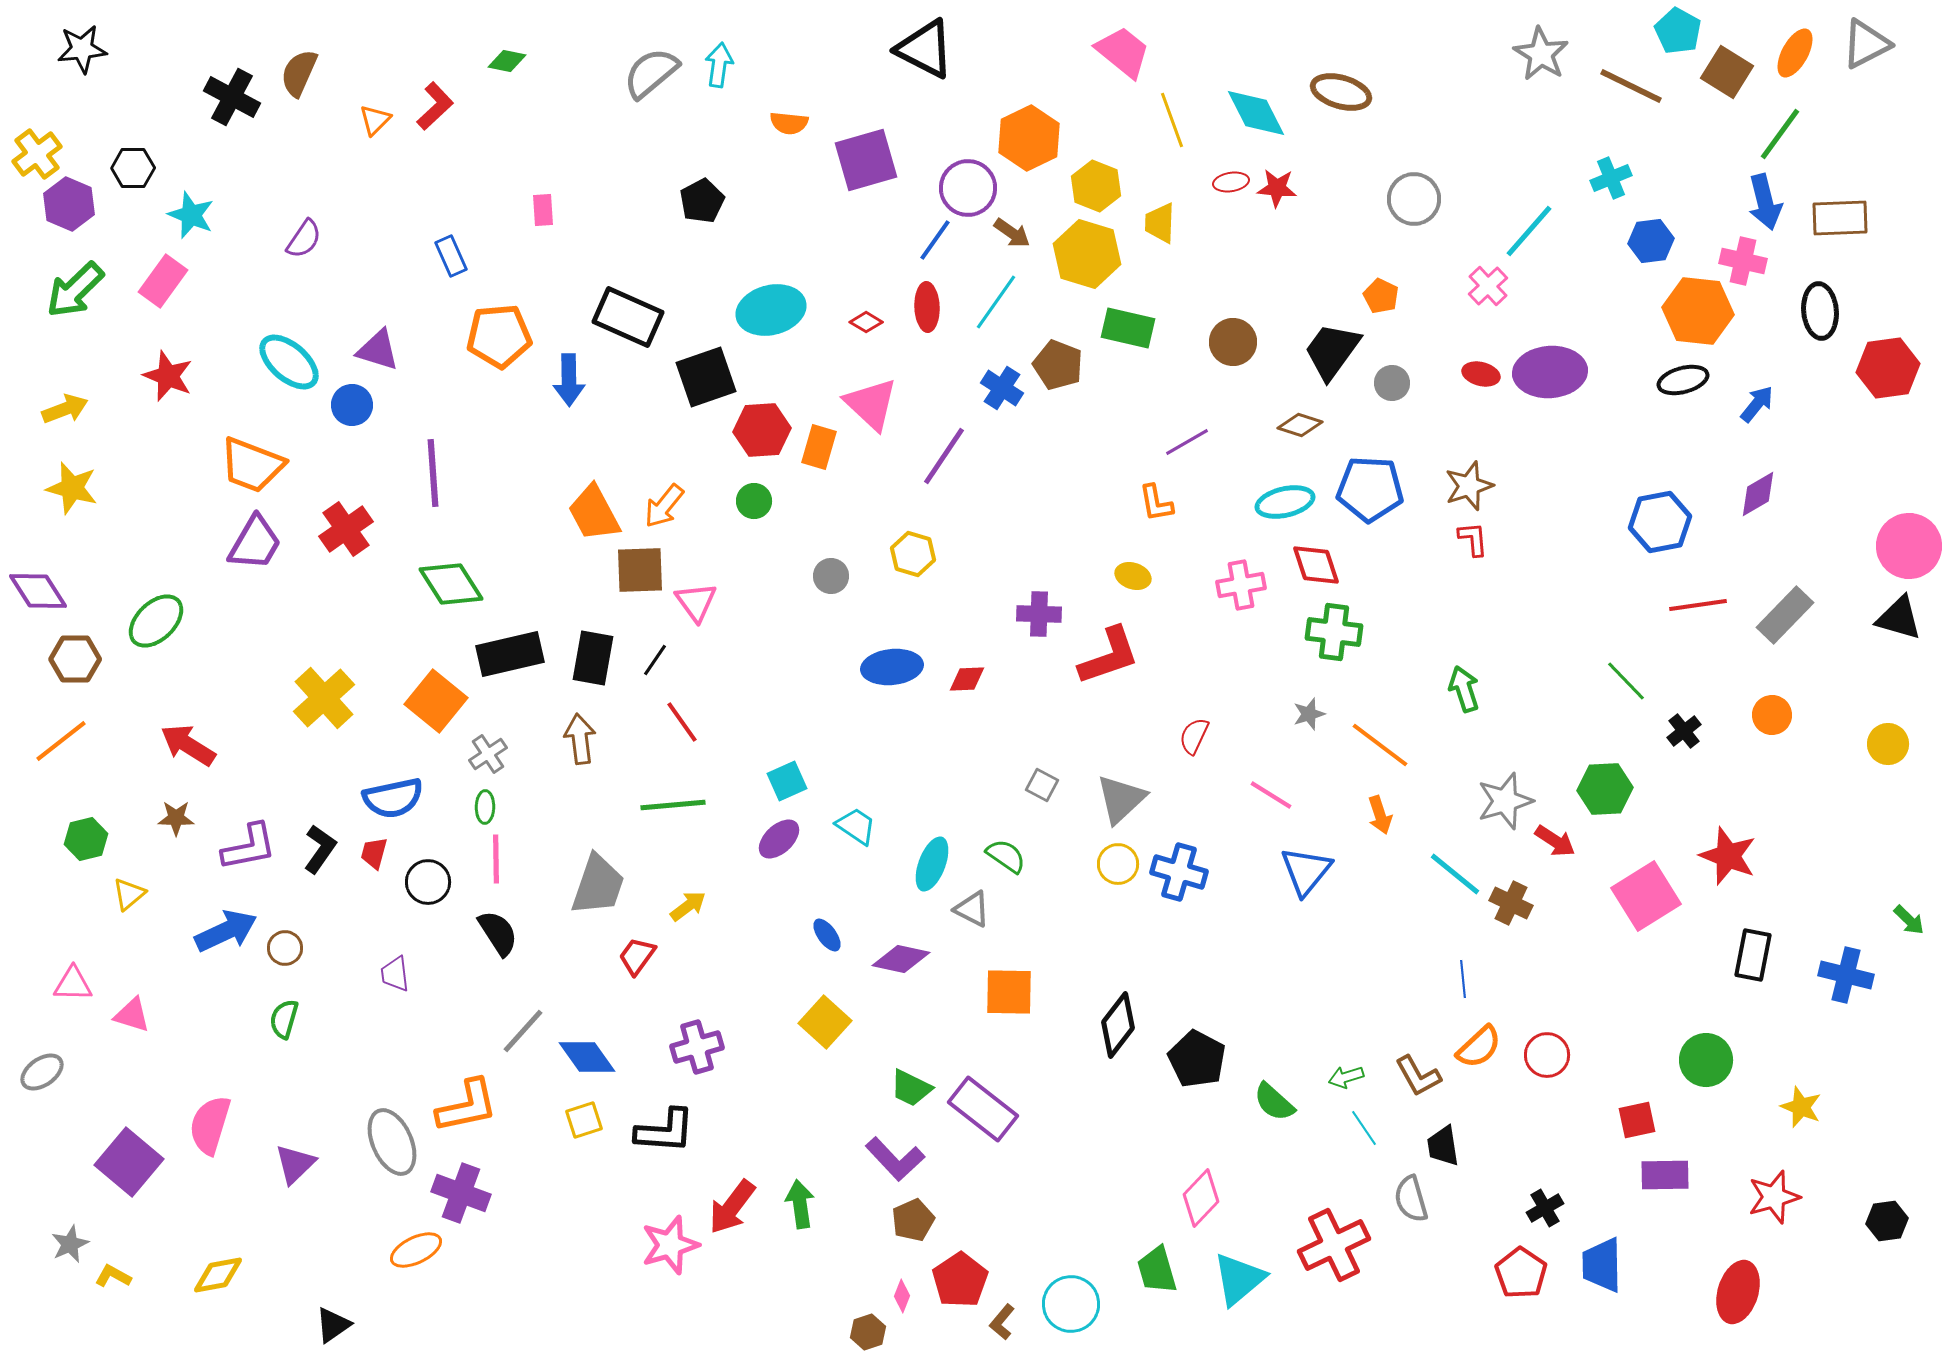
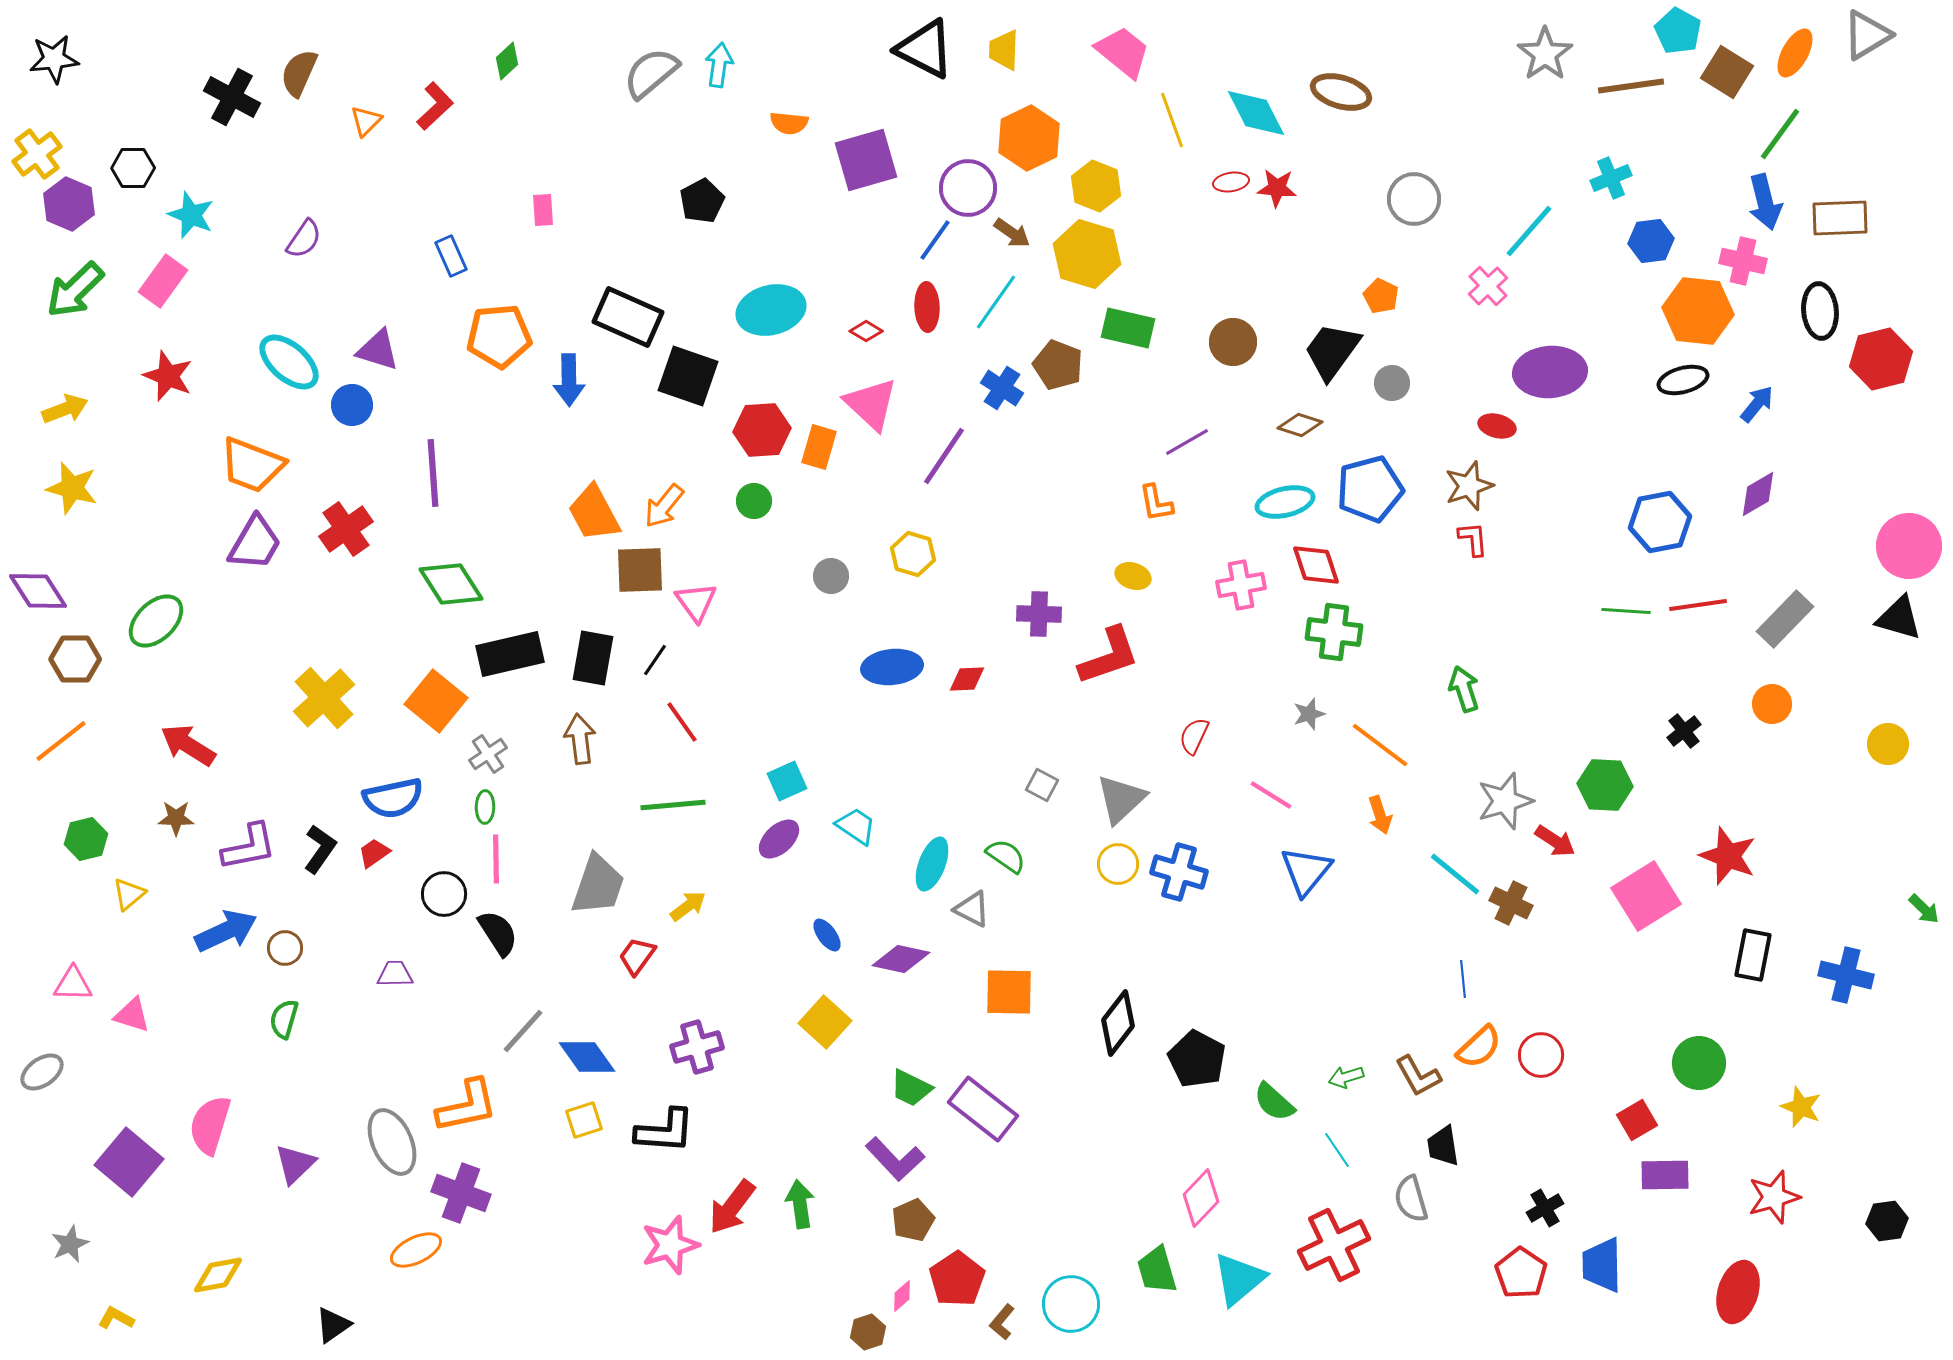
gray triangle at (1866, 44): moved 1 px right, 9 px up; rotated 4 degrees counterclockwise
black star at (82, 49): moved 28 px left, 10 px down
gray star at (1541, 54): moved 4 px right; rotated 6 degrees clockwise
green diamond at (507, 61): rotated 54 degrees counterclockwise
brown line at (1631, 86): rotated 34 degrees counterclockwise
orange triangle at (375, 120): moved 9 px left, 1 px down
yellow trapezoid at (1160, 223): moved 156 px left, 173 px up
red diamond at (866, 322): moved 9 px down
red hexagon at (1888, 368): moved 7 px left, 9 px up; rotated 6 degrees counterclockwise
red ellipse at (1481, 374): moved 16 px right, 52 px down
black square at (706, 377): moved 18 px left, 1 px up; rotated 38 degrees clockwise
blue pentagon at (1370, 489): rotated 18 degrees counterclockwise
gray rectangle at (1785, 615): moved 4 px down
green line at (1626, 681): moved 70 px up; rotated 42 degrees counterclockwise
orange circle at (1772, 715): moved 11 px up
green hexagon at (1605, 789): moved 4 px up; rotated 6 degrees clockwise
red trapezoid at (374, 853): rotated 40 degrees clockwise
black circle at (428, 882): moved 16 px right, 12 px down
green arrow at (1909, 920): moved 15 px right, 11 px up
purple trapezoid at (395, 974): rotated 96 degrees clockwise
black diamond at (1118, 1025): moved 2 px up
red circle at (1547, 1055): moved 6 px left
green circle at (1706, 1060): moved 7 px left, 3 px down
red square at (1637, 1120): rotated 18 degrees counterclockwise
cyan line at (1364, 1128): moved 27 px left, 22 px down
yellow L-shape at (113, 1276): moved 3 px right, 42 px down
red pentagon at (960, 1280): moved 3 px left, 1 px up
pink diamond at (902, 1296): rotated 28 degrees clockwise
